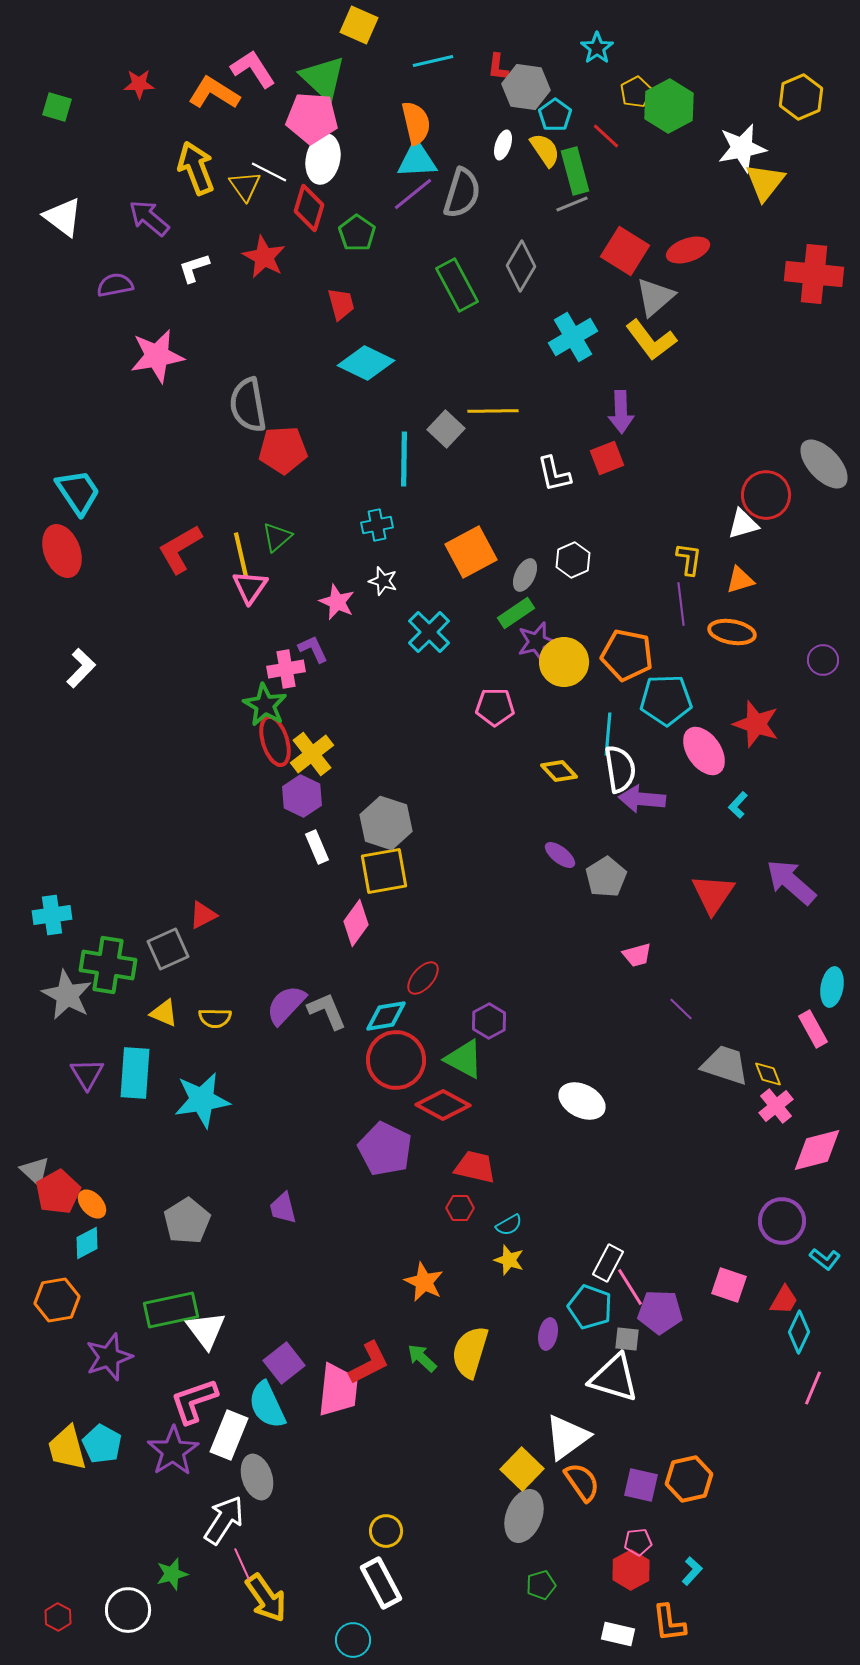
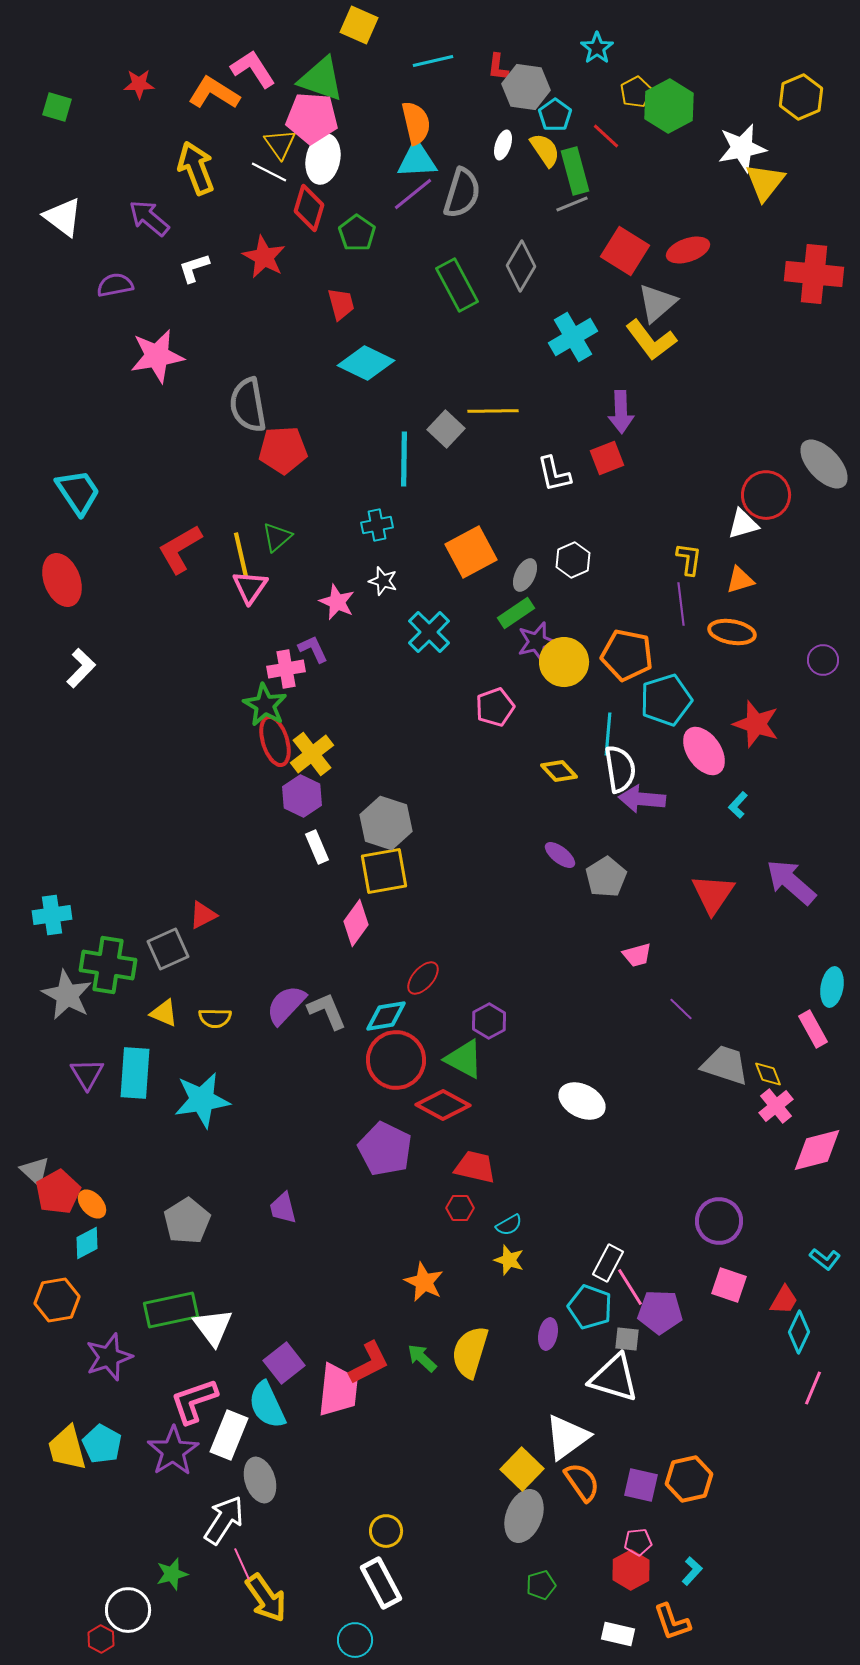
green triangle at (323, 78): moved 2 px left, 1 px down; rotated 24 degrees counterclockwise
yellow triangle at (245, 186): moved 35 px right, 42 px up
gray triangle at (655, 297): moved 2 px right, 6 px down
red ellipse at (62, 551): moved 29 px down
cyan pentagon at (666, 700): rotated 15 degrees counterclockwise
pink pentagon at (495, 707): rotated 21 degrees counterclockwise
purple circle at (782, 1221): moved 63 px left
white triangle at (206, 1330): moved 7 px right, 3 px up
gray ellipse at (257, 1477): moved 3 px right, 3 px down
red hexagon at (58, 1617): moved 43 px right, 22 px down
orange L-shape at (669, 1623): moved 3 px right, 1 px up; rotated 12 degrees counterclockwise
cyan circle at (353, 1640): moved 2 px right
